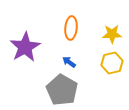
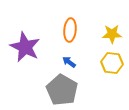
orange ellipse: moved 1 px left, 2 px down
purple star: rotated 16 degrees counterclockwise
yellow hexagon: rotated 20 degrees clockwise
